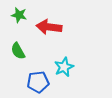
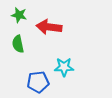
green semicircle: moved 7 px up; rotated 18 degrees clockwise
cyan star: rotated 24 degrees clockwise
